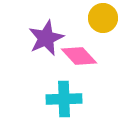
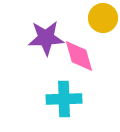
purple star: rotated 21 degrees clockwise
pink diamond: rotated 27 degrees clockwise
